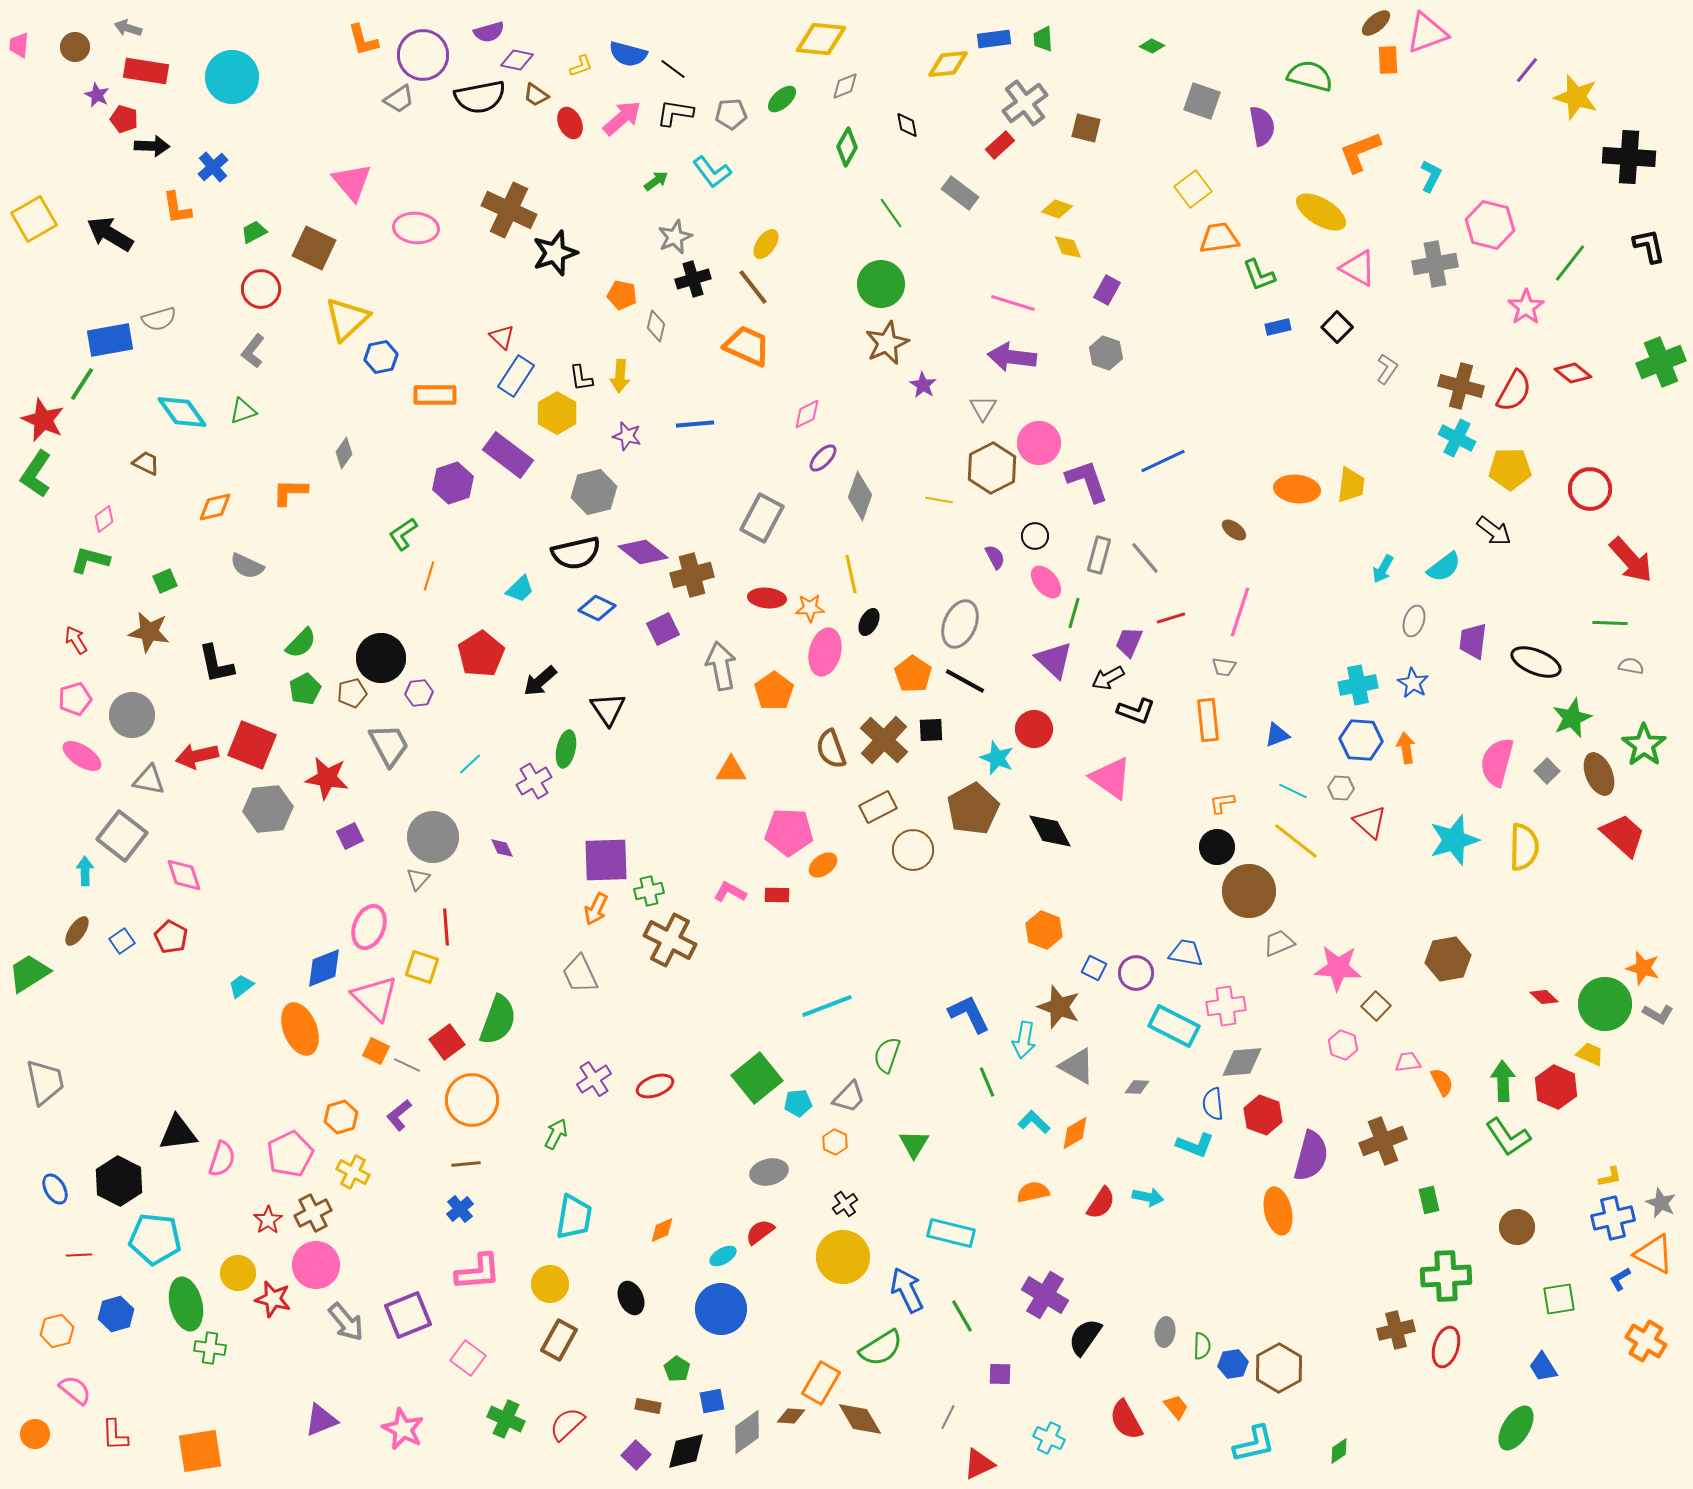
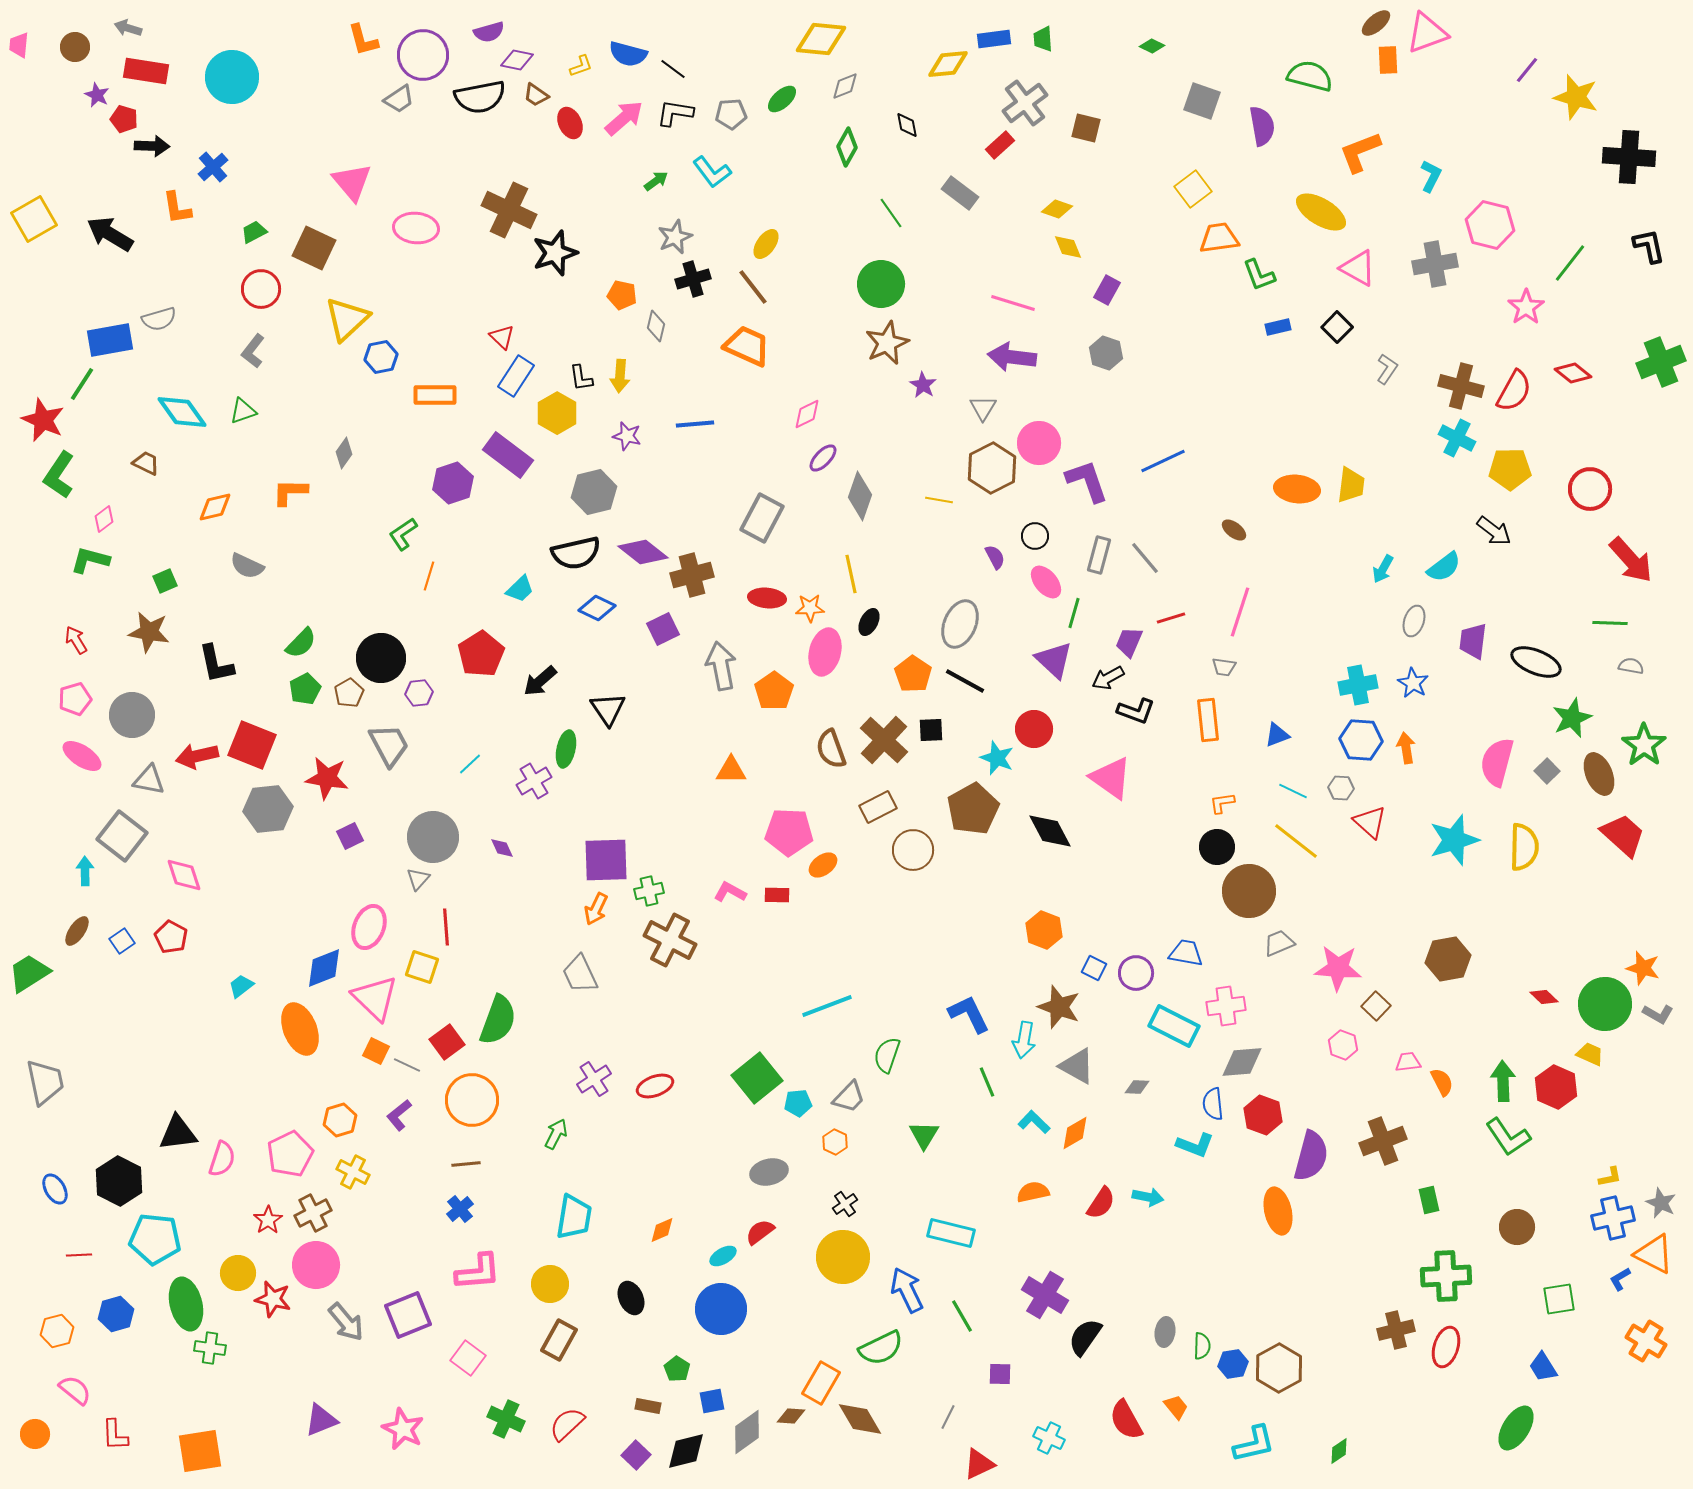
pink arrow at (622, 118): moved 2 px right
green L-shape at (36, 474): moved 23 px right, 1 px down
brown pentagon at (352, 693): moved 3 px left; rotated 16 degrees counterclockwise
orange hexagon at (341, 1117): moved 1 px left, 3 px down
green triangle at (914, 1144): moved 10 px right, 9 px up
green semicircle at (881, 1348): rotated 6 degrees clockwise
